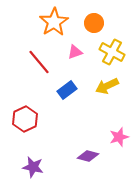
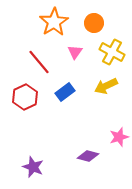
pink triangle: rotated 35 degrees counterclockwise
yellow arrow: moved 1 px left
blue rectangle: moved 2 px left, 2 px down
red hexagon: moved 22 px up
purple star: rotated 10 degrees clockwise
